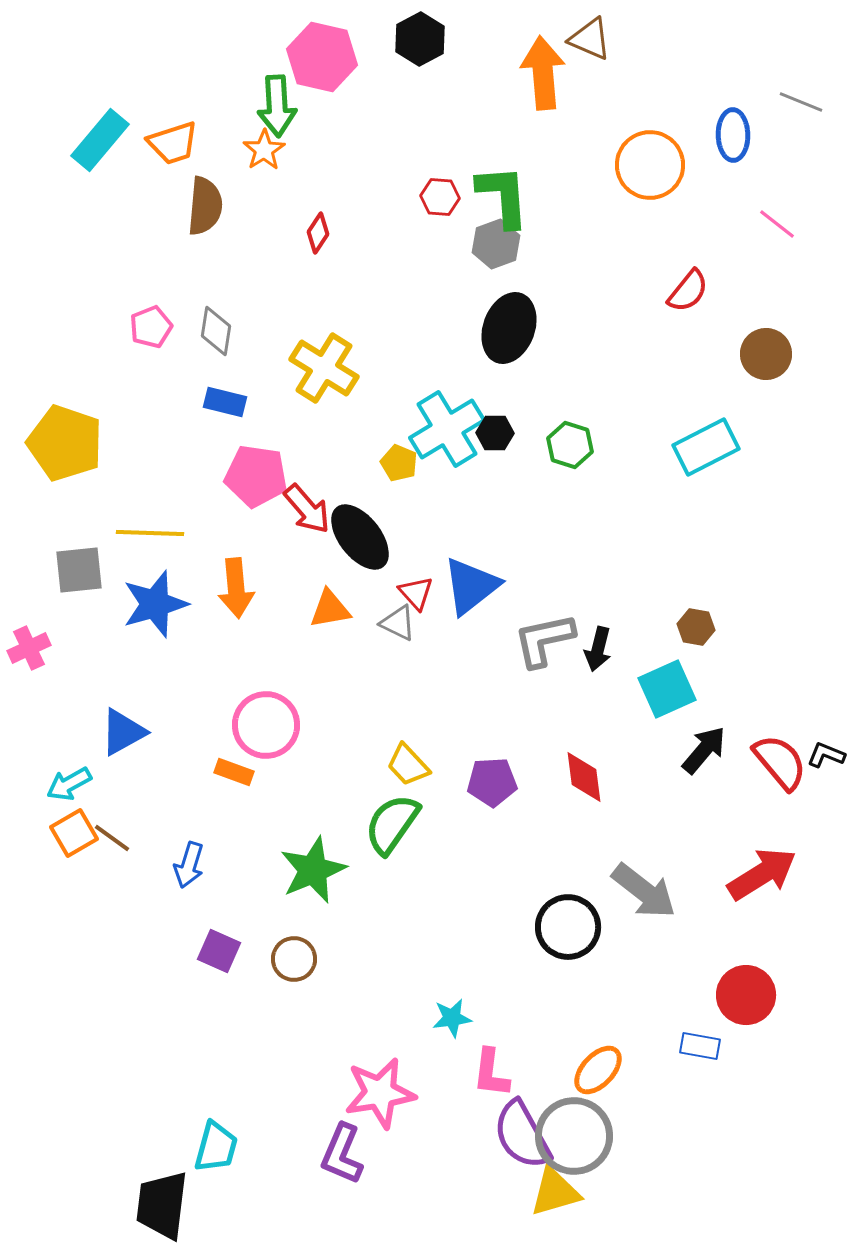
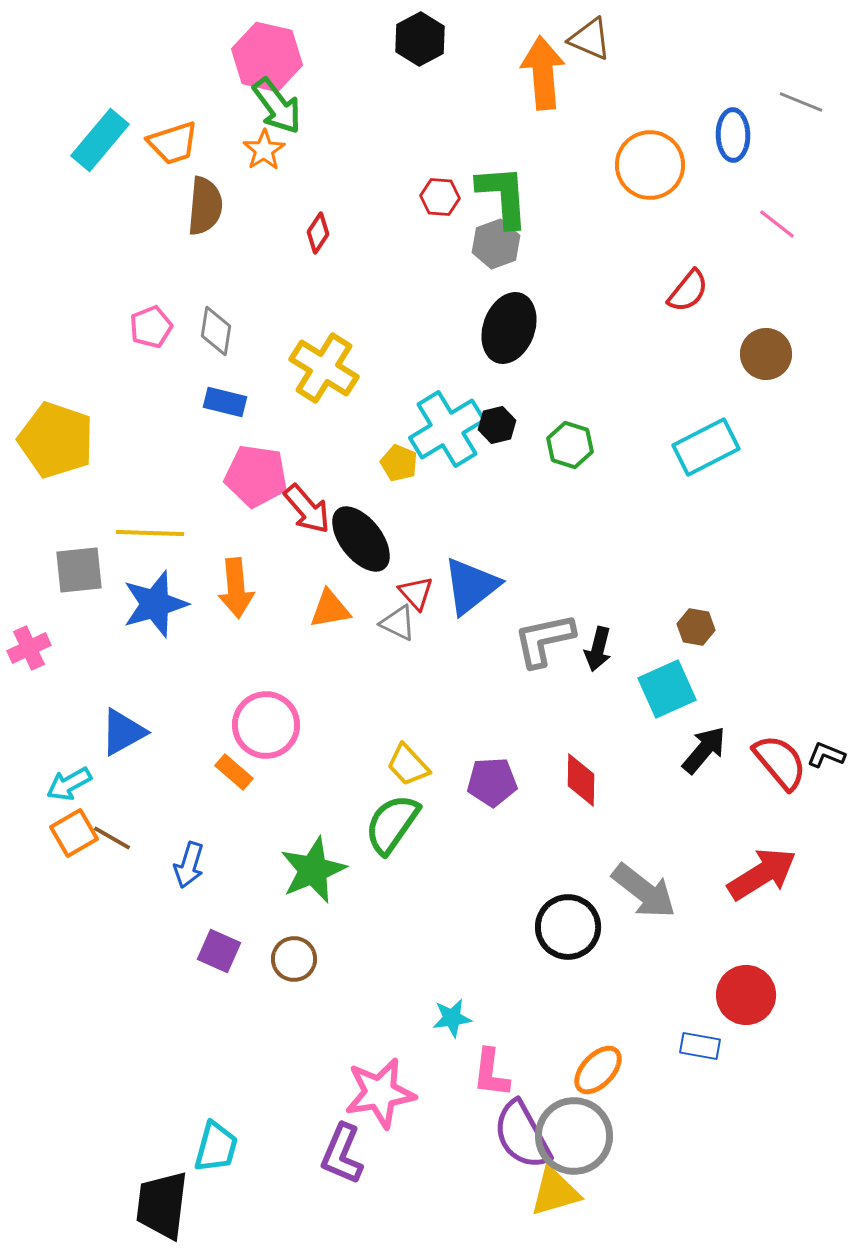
pink hexagon at (322, 57): moved 55 px left
green arrow at (277, 106): rotated 34 degrees counterclockwise
black hexagon at (495, 433): moved 2 px right, 8 px up; rotated 15 degrees counterclockwise
yellow pentagon at (65, 443): moved 9 px left, 3 px up
black ellipse at (360, 537): moved 1 px right, 2 px down
orange rectangle at (234, 772): rotated 21 degrees clockwise
red diamond at (584, 777): moved 3 px left, 3 px down; rotated 8 degrees clockwise
brown line at (112, 838): rotated 6 degrees counterclockwise
